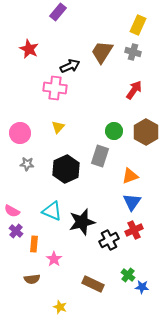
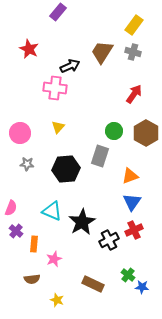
yellow rectangle: moved 4 px left; rotated 12 degrees clockwise
red arrow: moved 4 px down
brown hexagon: moved 1 px down
black hexagon: rotated 20 degrees clockwise
pink semicircle: moved 1 px left, 3 px up; rotated 98 degrees counterclockwise
black star: rotated 16 degrees counterclockwise
pink star: rotated 14 degrees clockwise
yellow star: moved 3 px left, 7 px up
